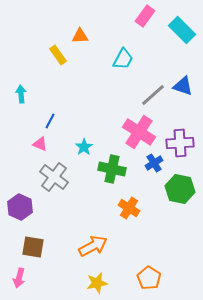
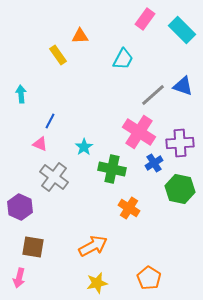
pink rectangle: moved 3 px down
